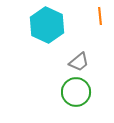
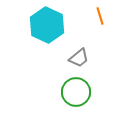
orange line: rotated 12 degrees counterclockwise
gray trapezoid: moved 4 px up
